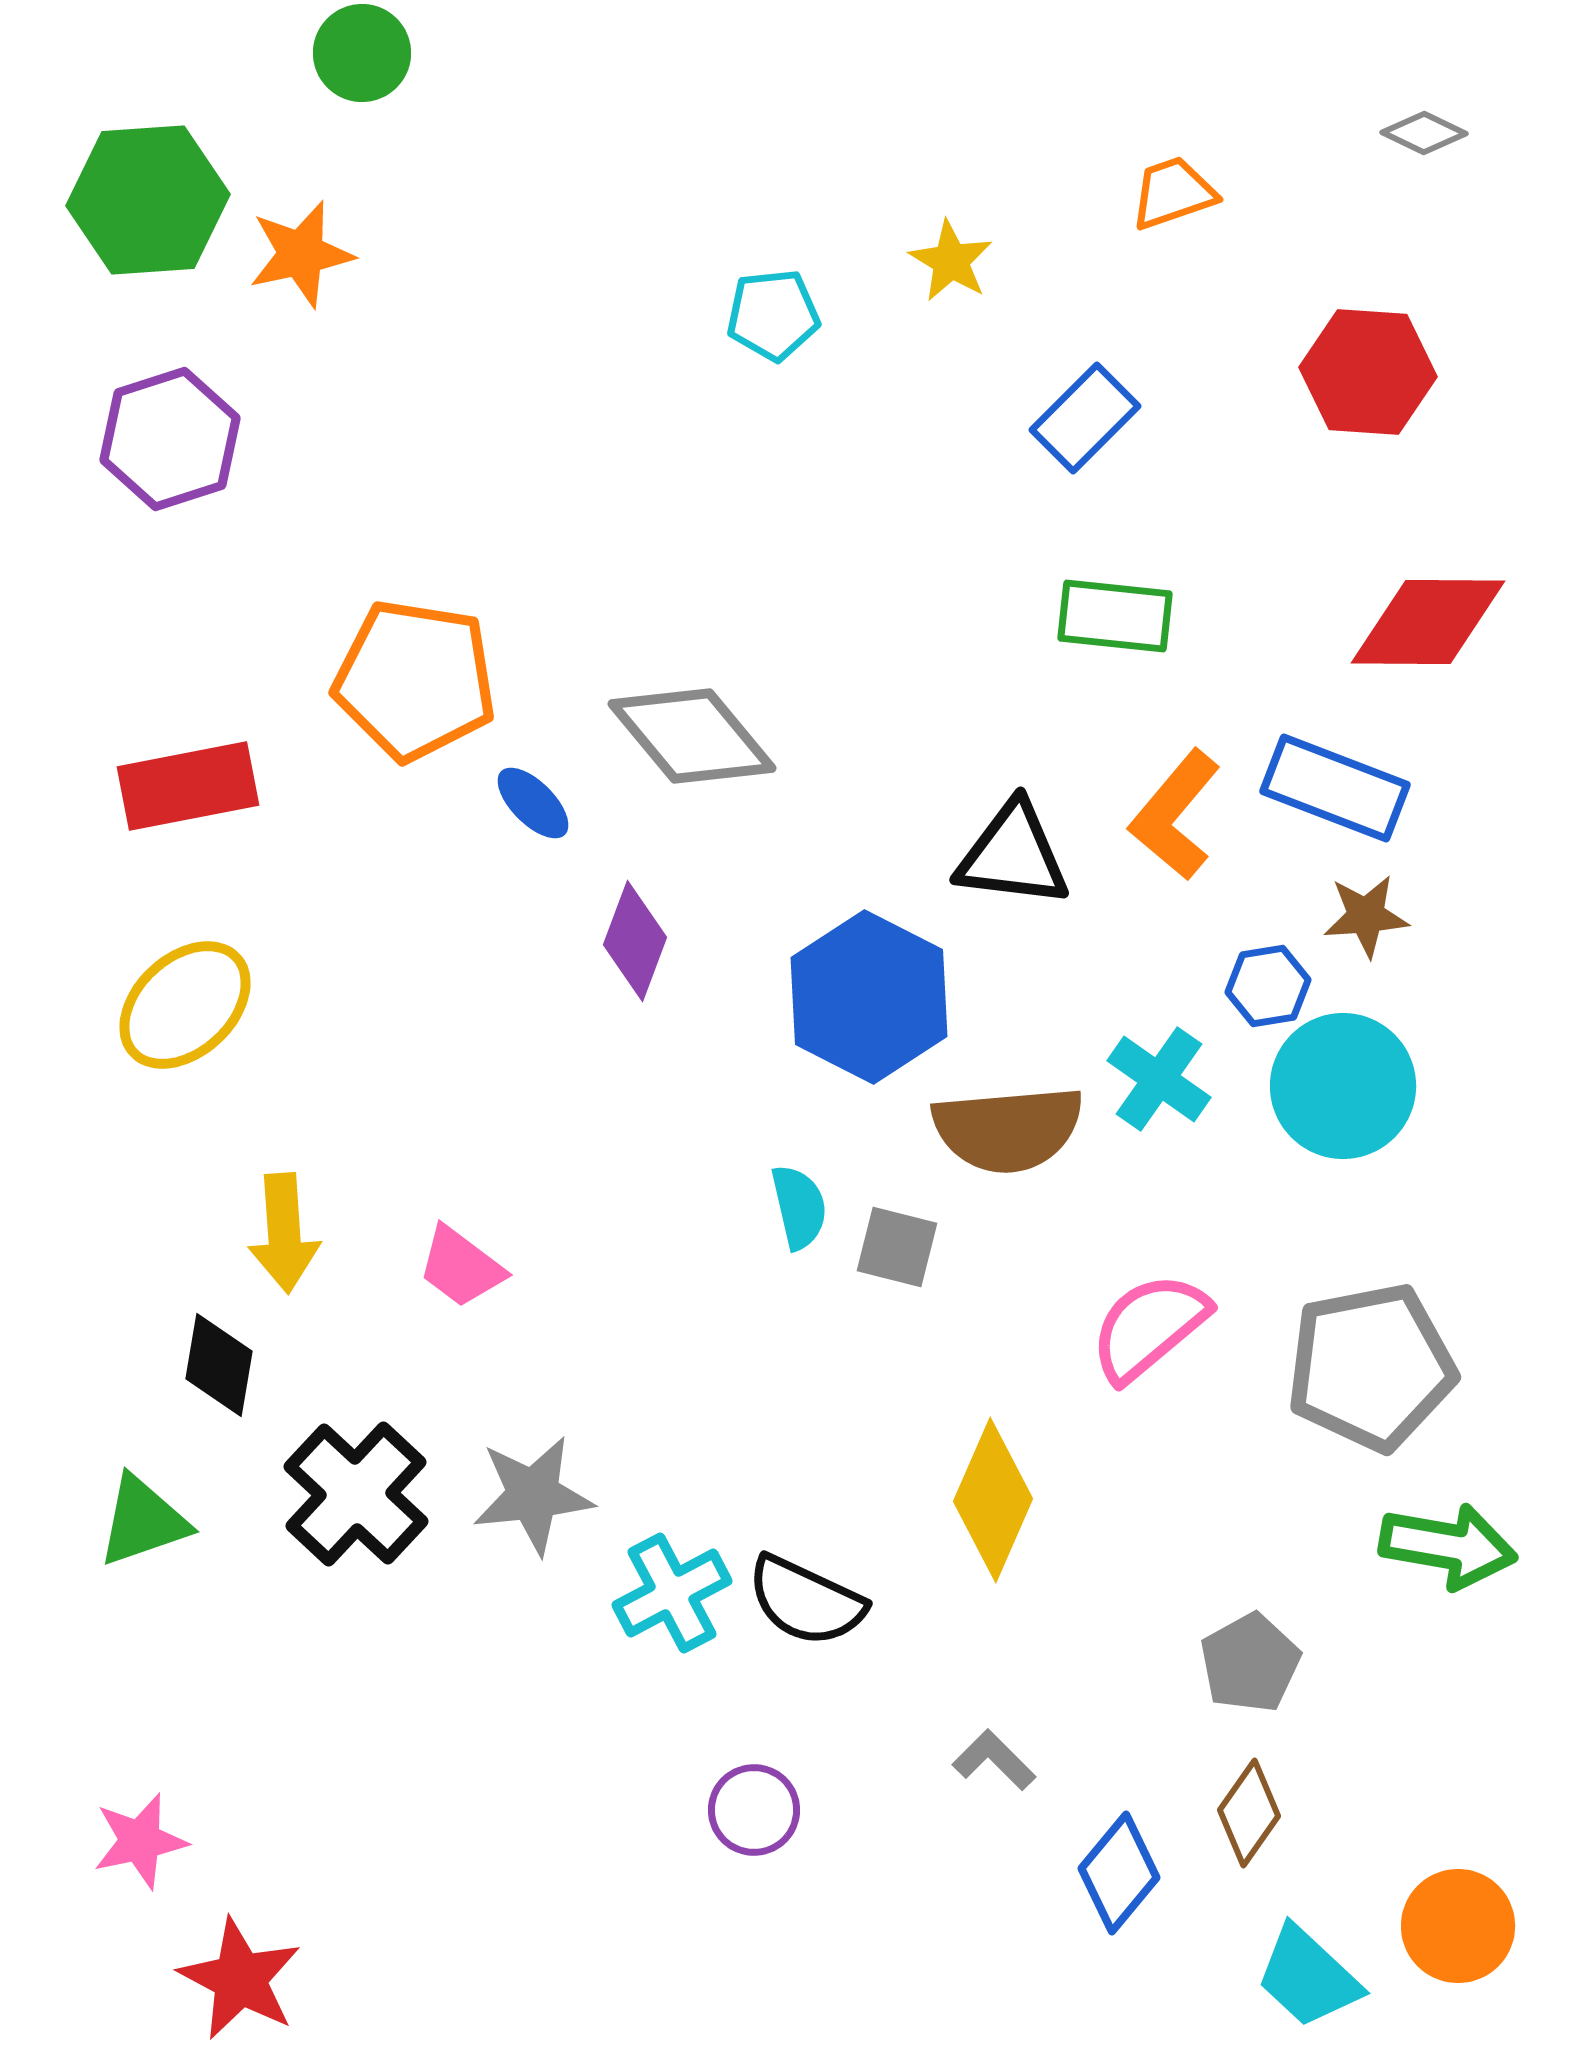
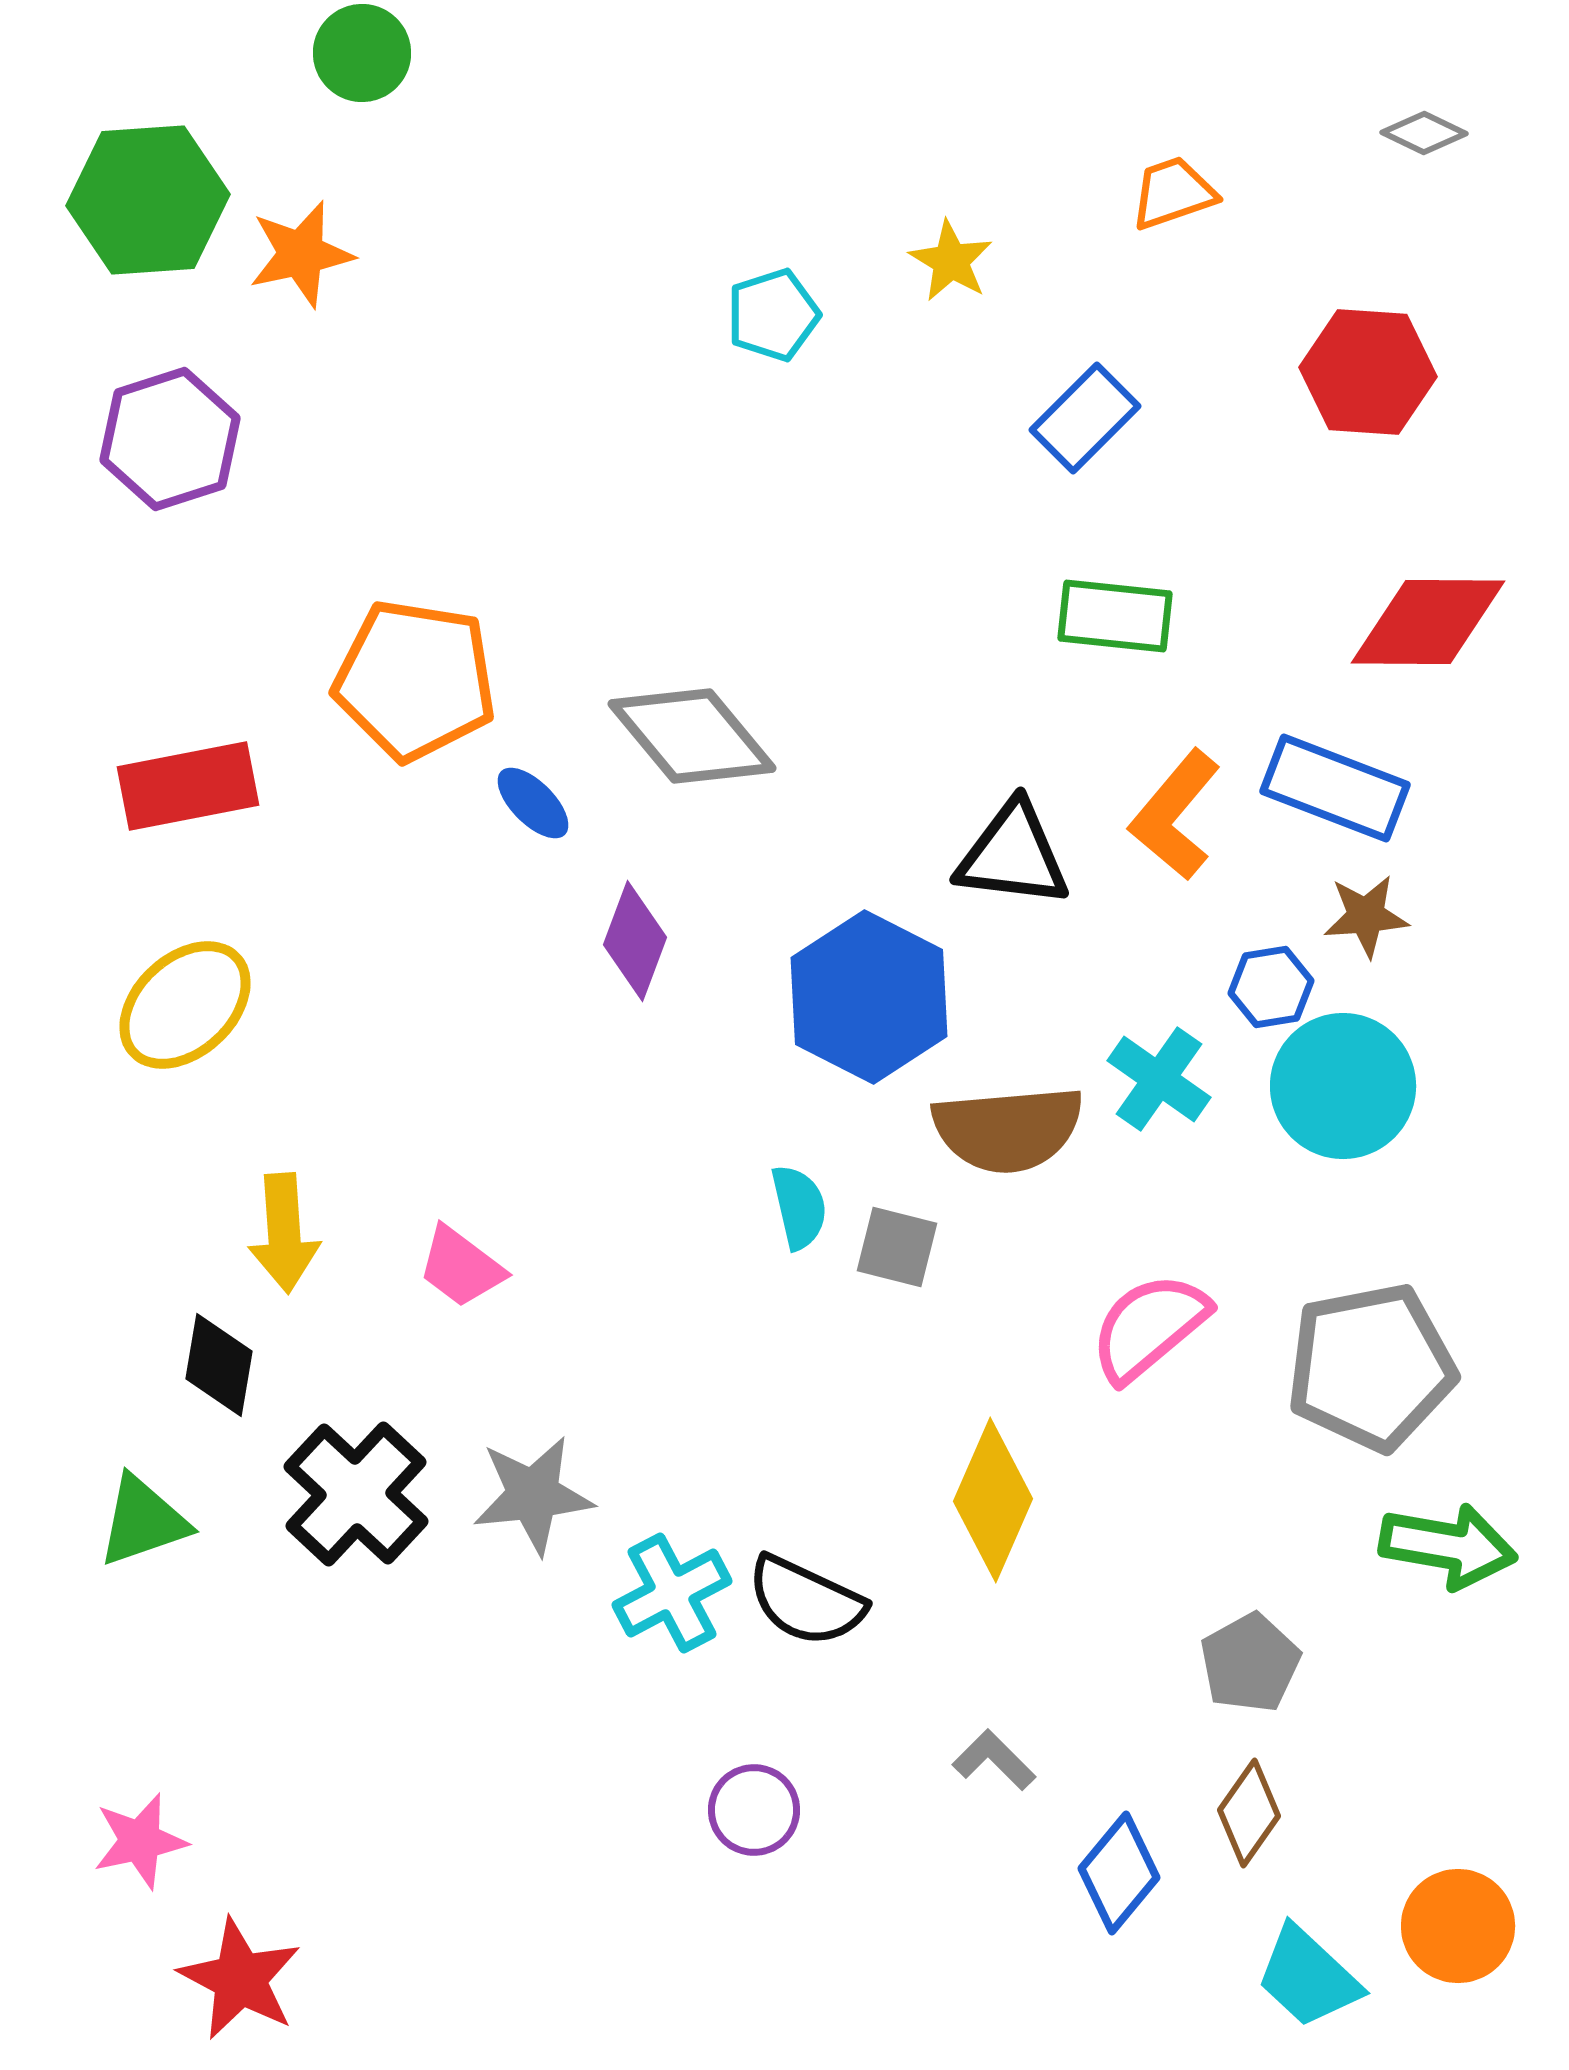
cyan pentagon at (773, 315): rotated 12 degrees counterclockwise
blue hexagon at (1268, 986): moved 3 px right, 1 px down
